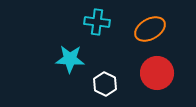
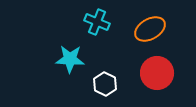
cyan cross: rotated 15 degrees clockwise
